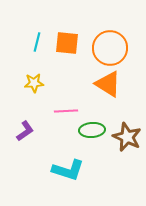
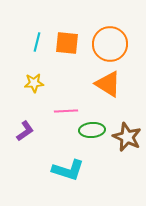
orange circle: moved 4 px up
